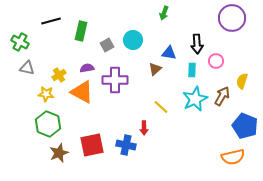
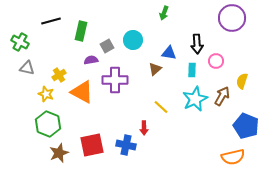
gray square: moved 1 px down
purple semicircle: moved 4 px right, 8 px up
yellow star: rotated 14 degrees clockwise
blue pentagon: moved 1 px right
